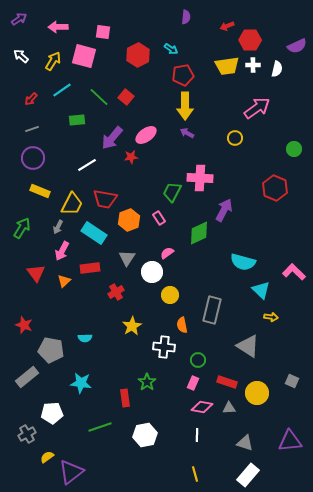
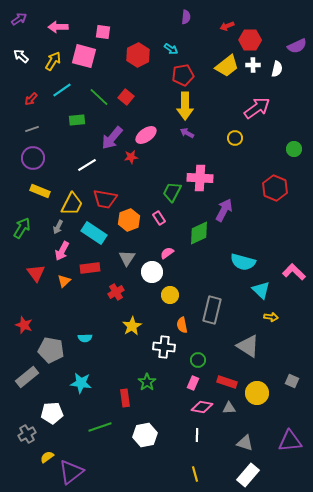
yellow trapezoid at (227, 66): rotated 30 degrees counterclockwise
